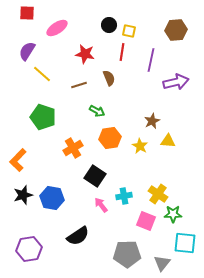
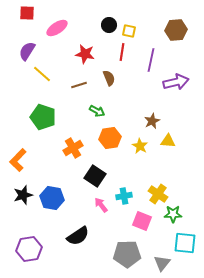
pink square: moved 4 px left
